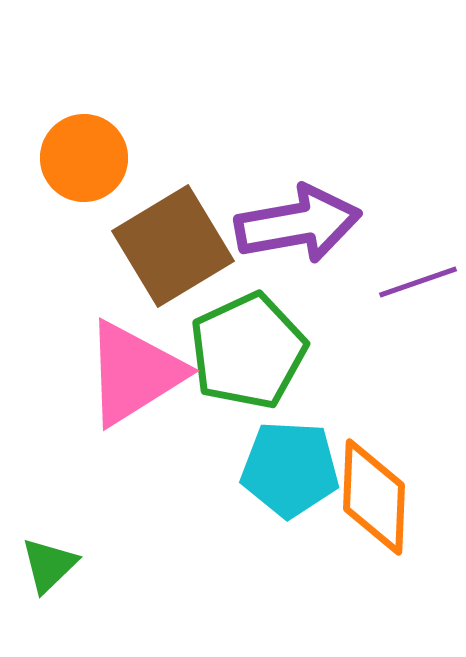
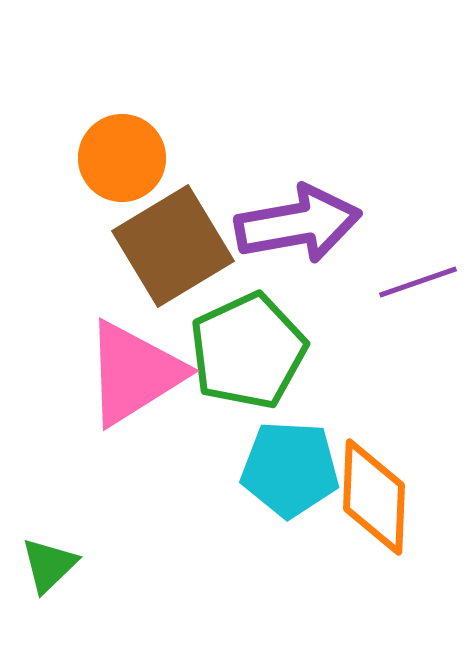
orange circle: moved 38 px right
